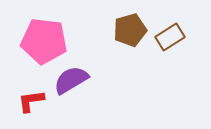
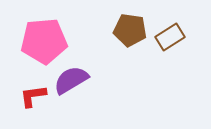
brown pentagon: rotated 24 degrees clockwise
pink pentagon: rotated 12 degrees counterclockwise
red L-shape: moved 2 px right, 5 px up
